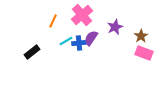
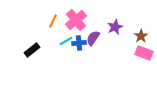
pink cross: moved 6 px left, 5 px down
purple semicircle: moved 2 px right
black rectangle: moved 2 px up
